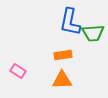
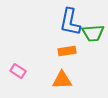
orange rectangle: moved 4 px right, 4 px up
